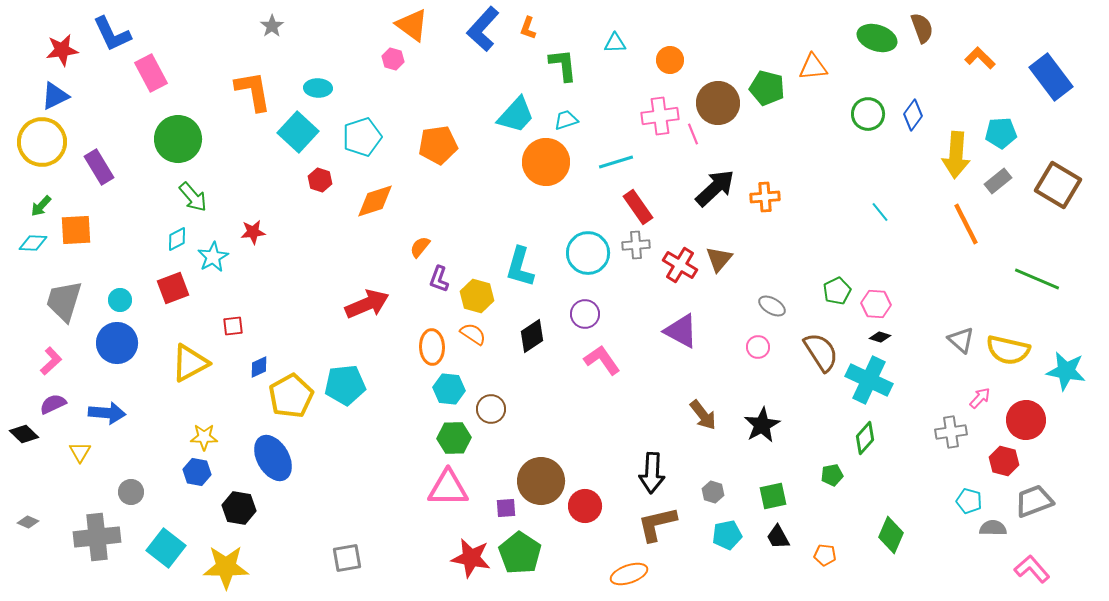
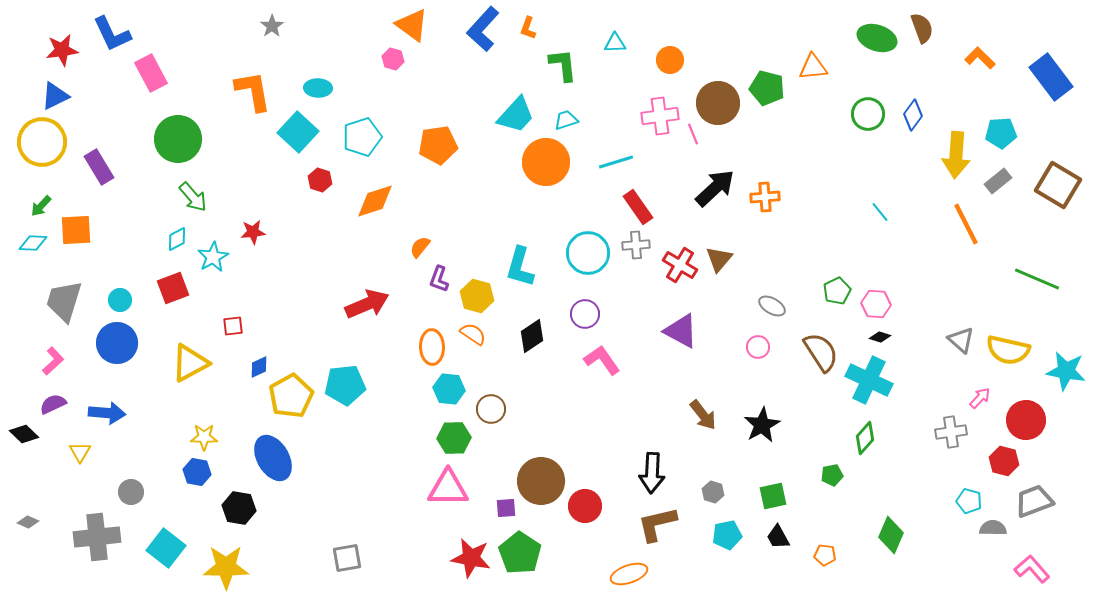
pink L-shape at (51, 361): moved 2 px right
